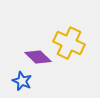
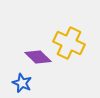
blue star: moved 2 px down
